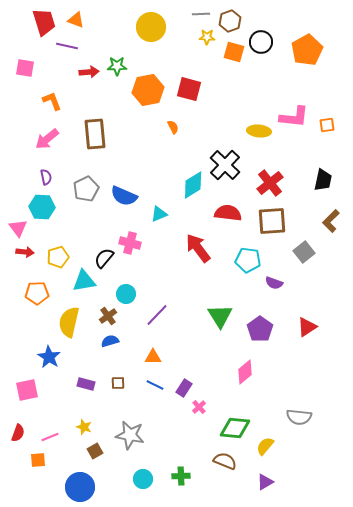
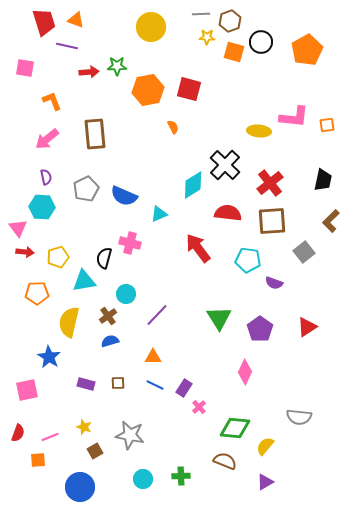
black semicircle at (104, 258): rotated 25 degrees counterclockwise
green triangle at (220, 316): moved 1 px left, 2 px down
pink diamond at (245, 372): rotated 25 degrees counterclockwise
